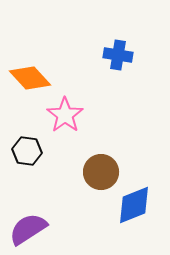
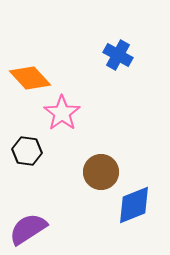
blue cross: rotated 20 degrees clockwise
pink star: moved 3 px left, 2 px up
